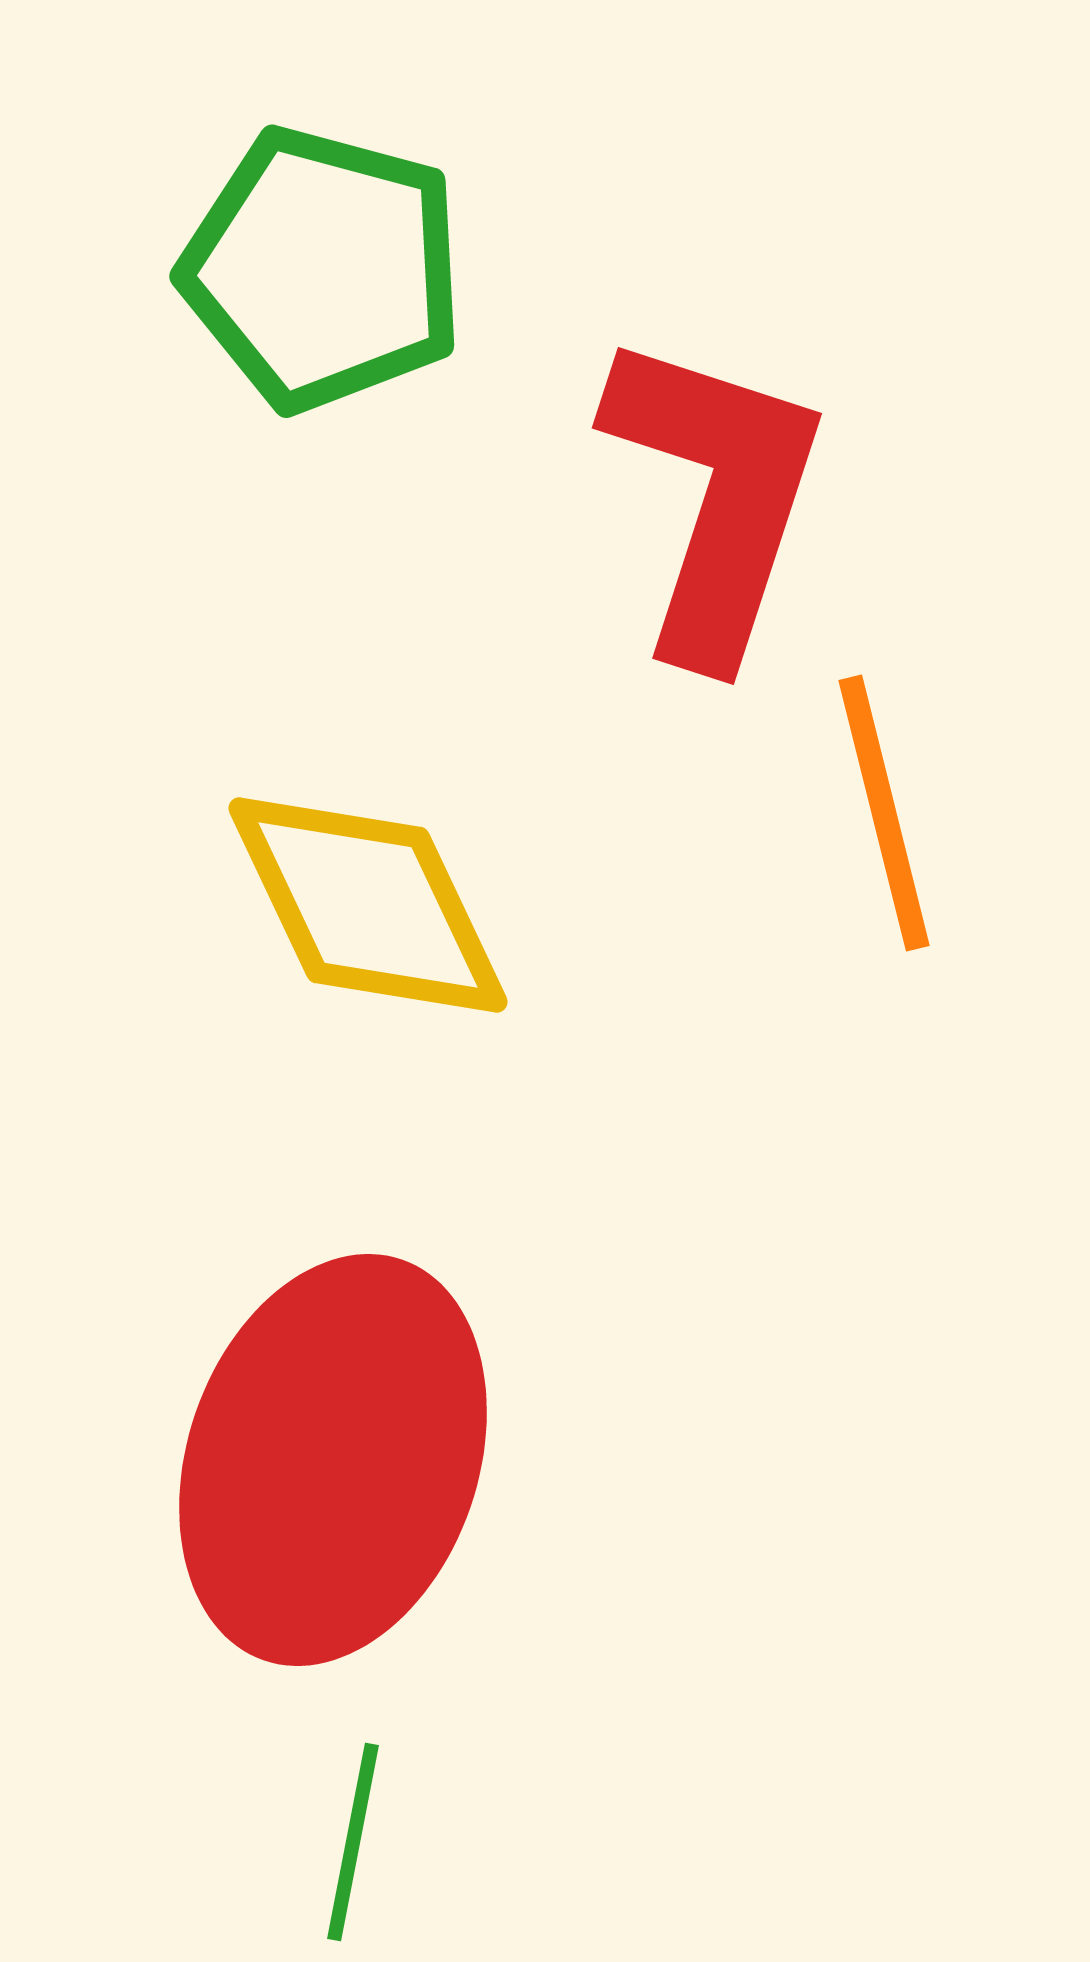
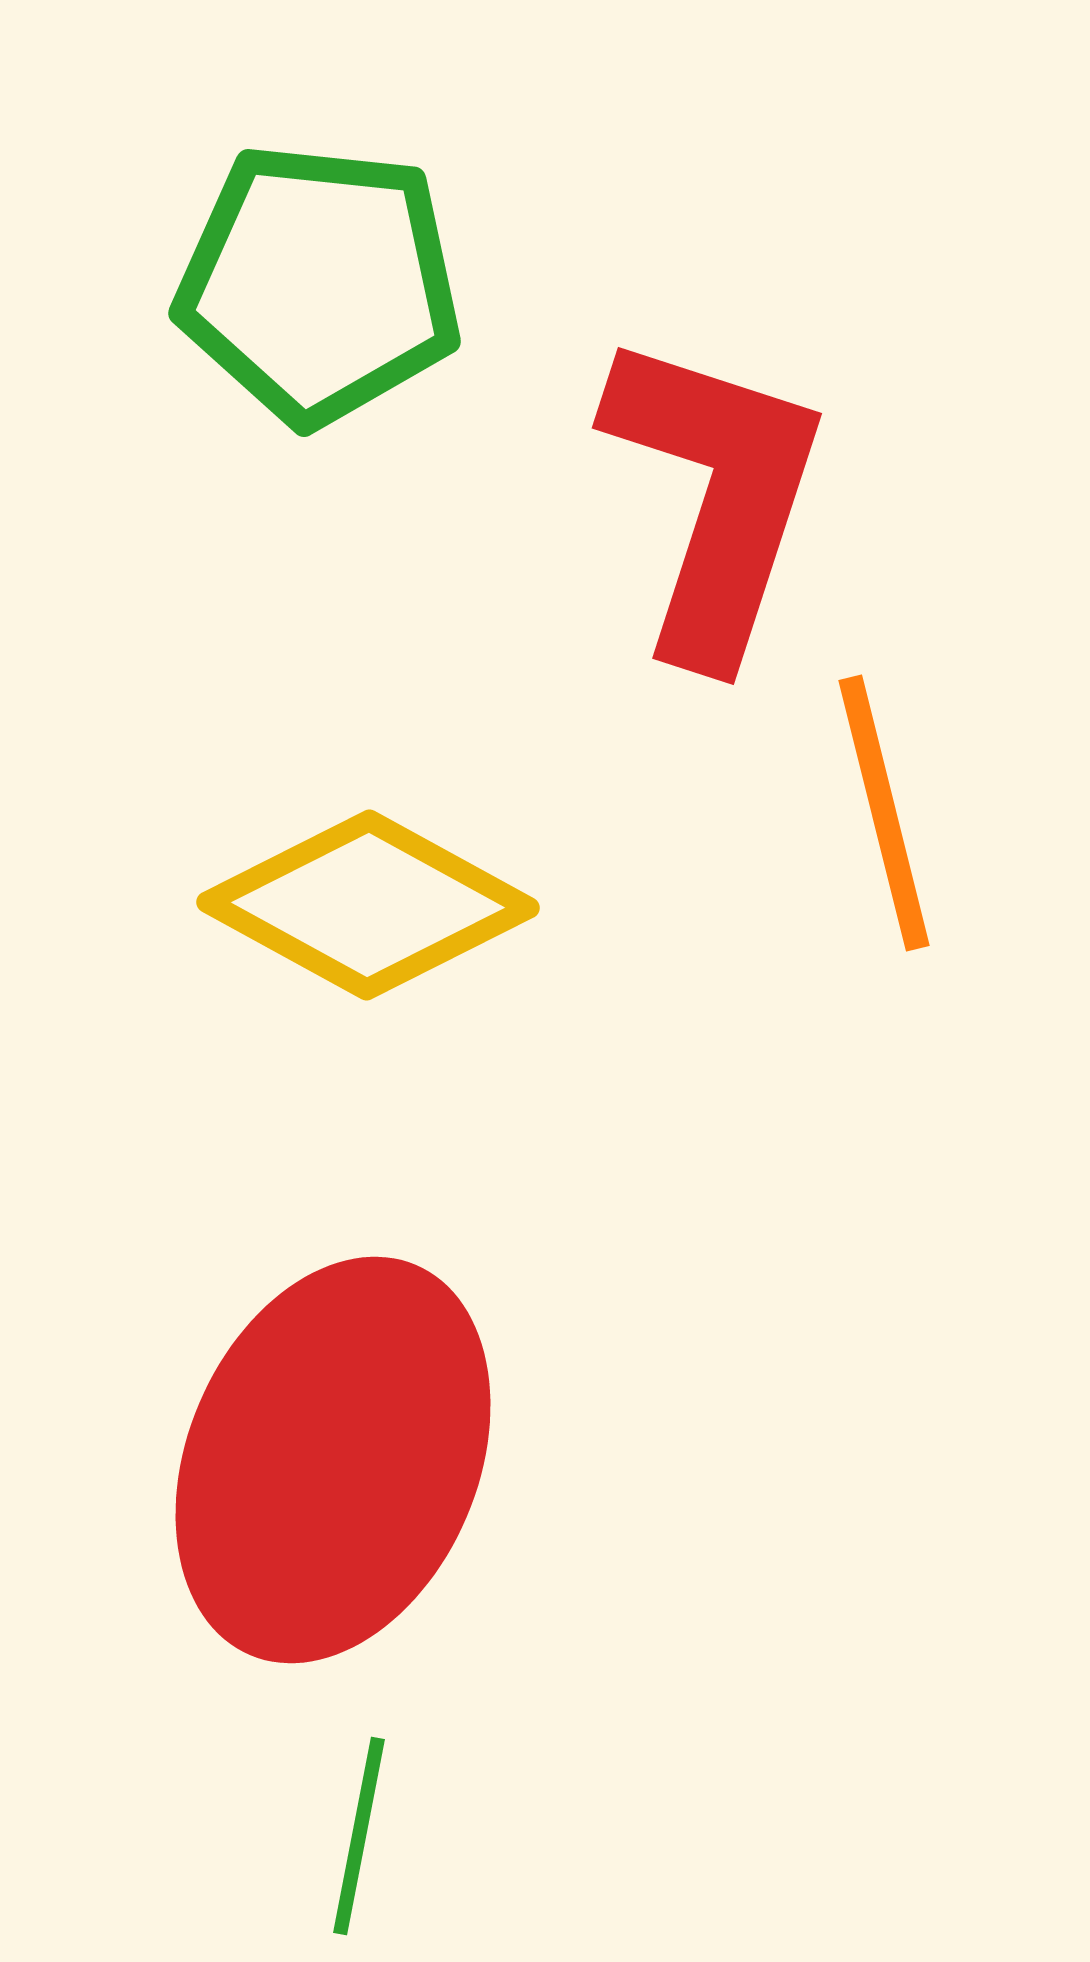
green pentagon: moved 4 px left, 15 px down; rotated 9 degrees counterclockwise
yellow diamond: rotated 36 degrees counterclockwise
red ellipse: rotated 4 degrees clockwise
green line: moved 6 px right, 6 px up
